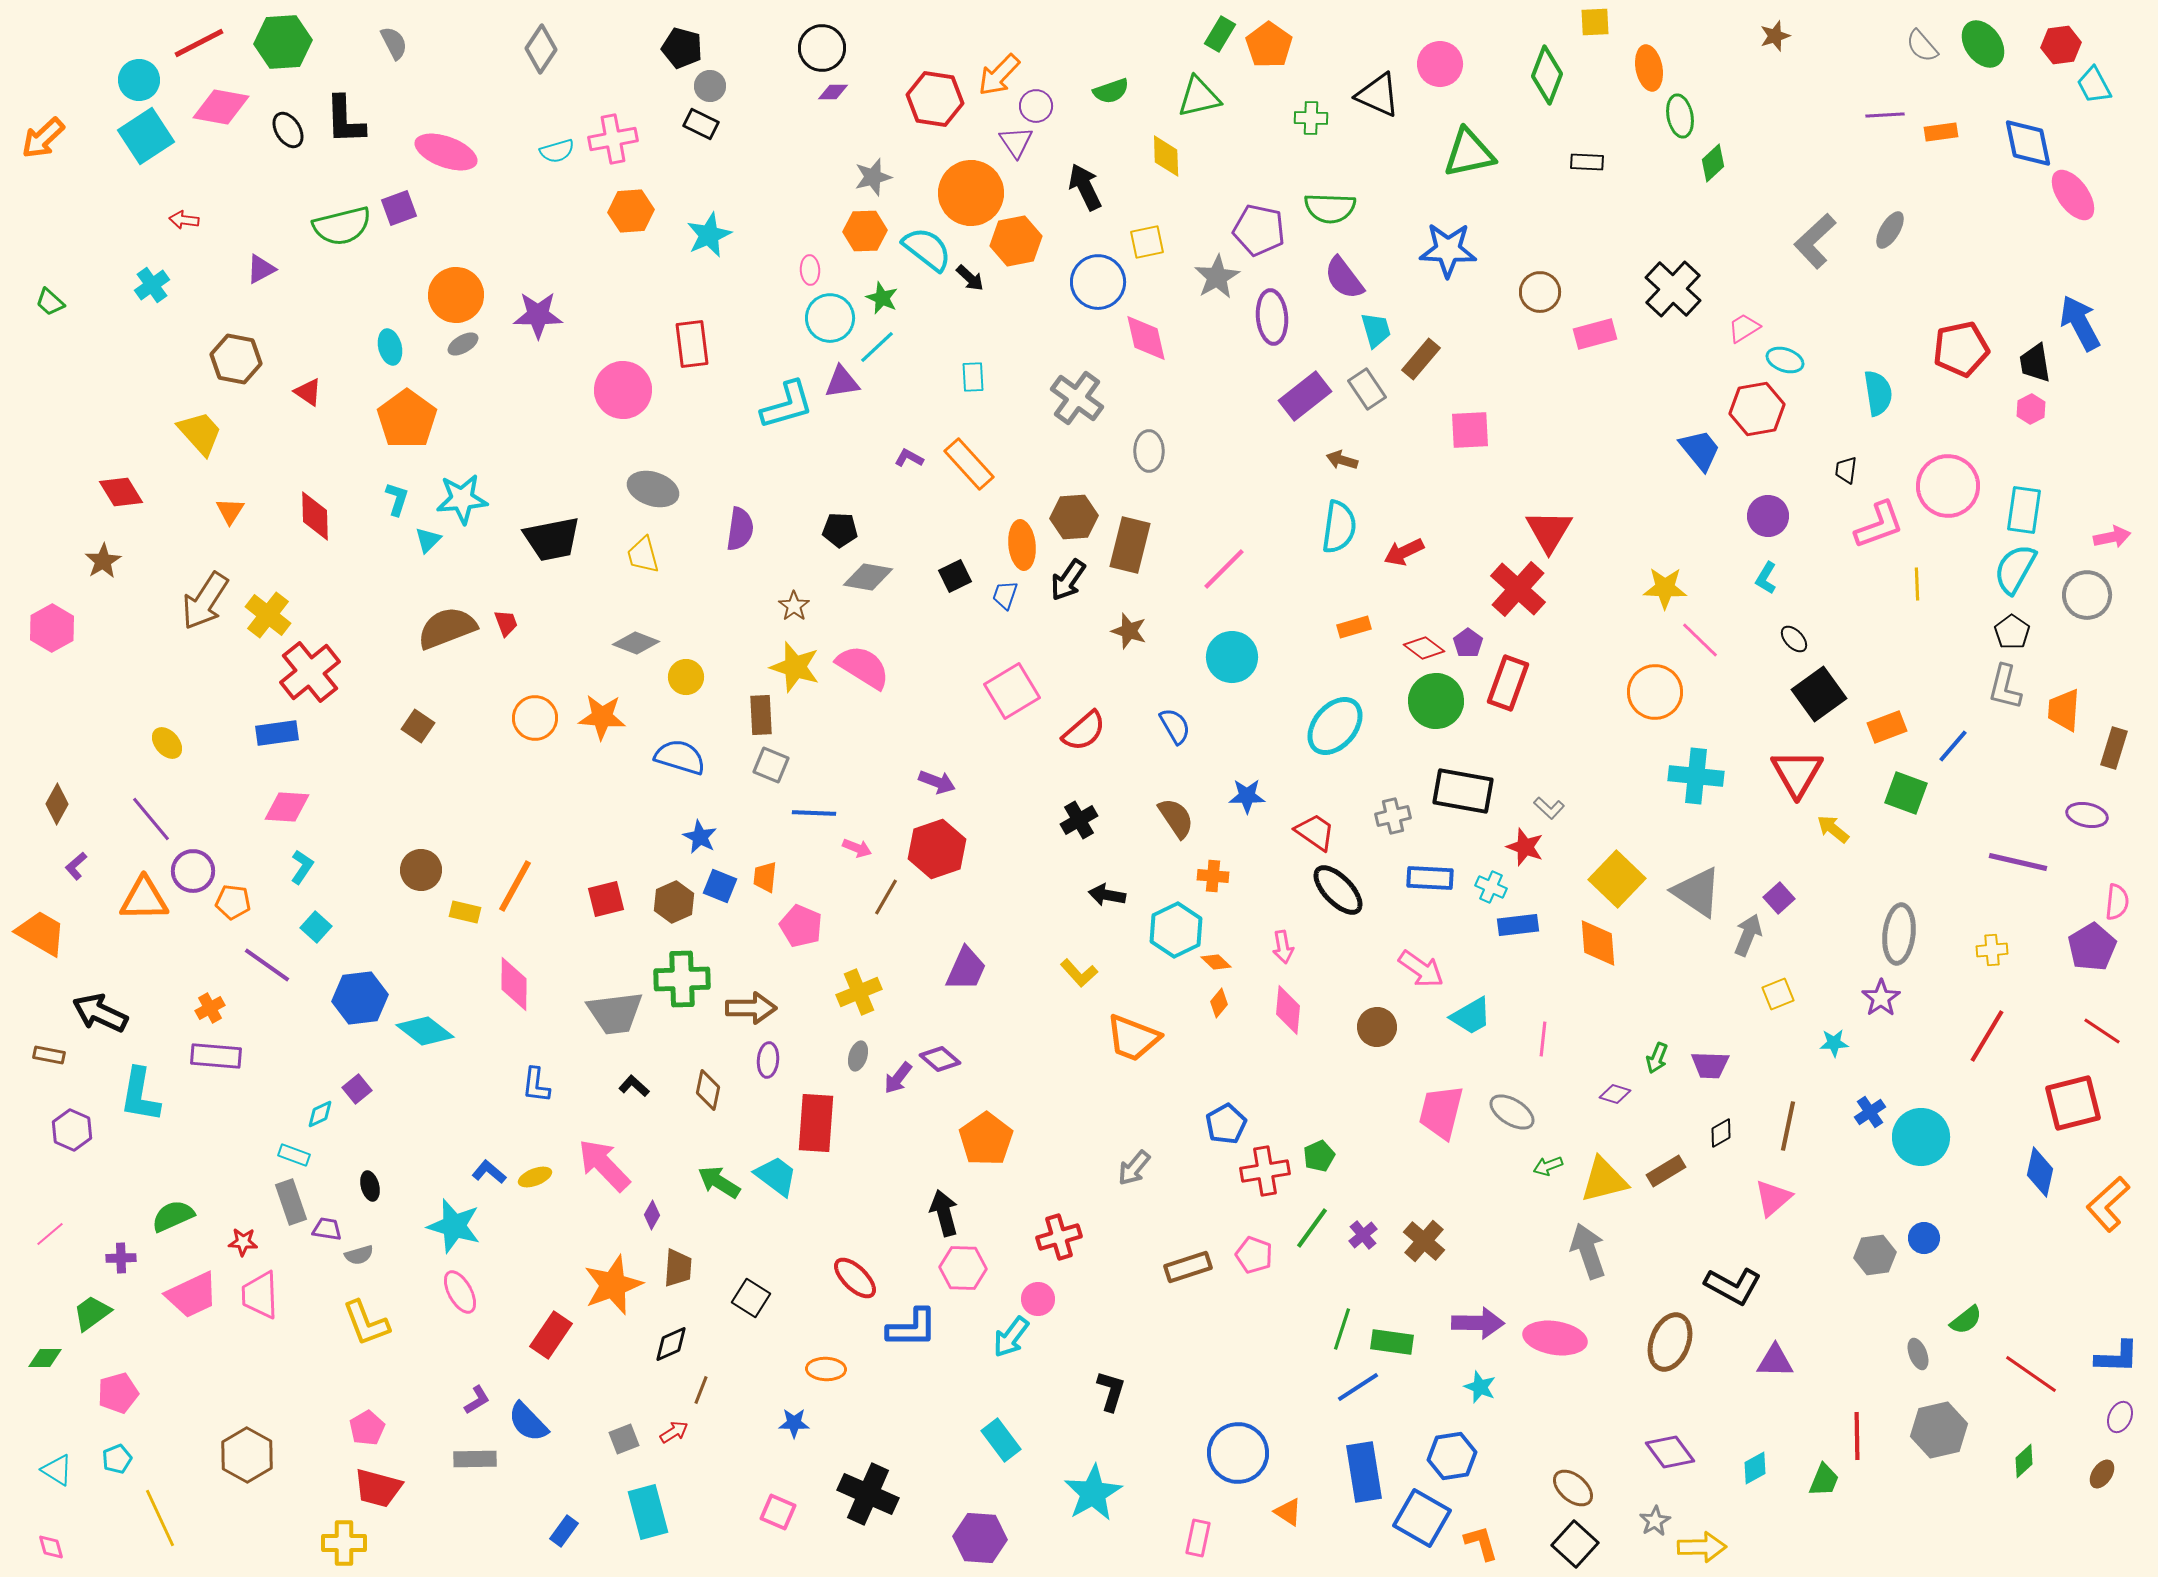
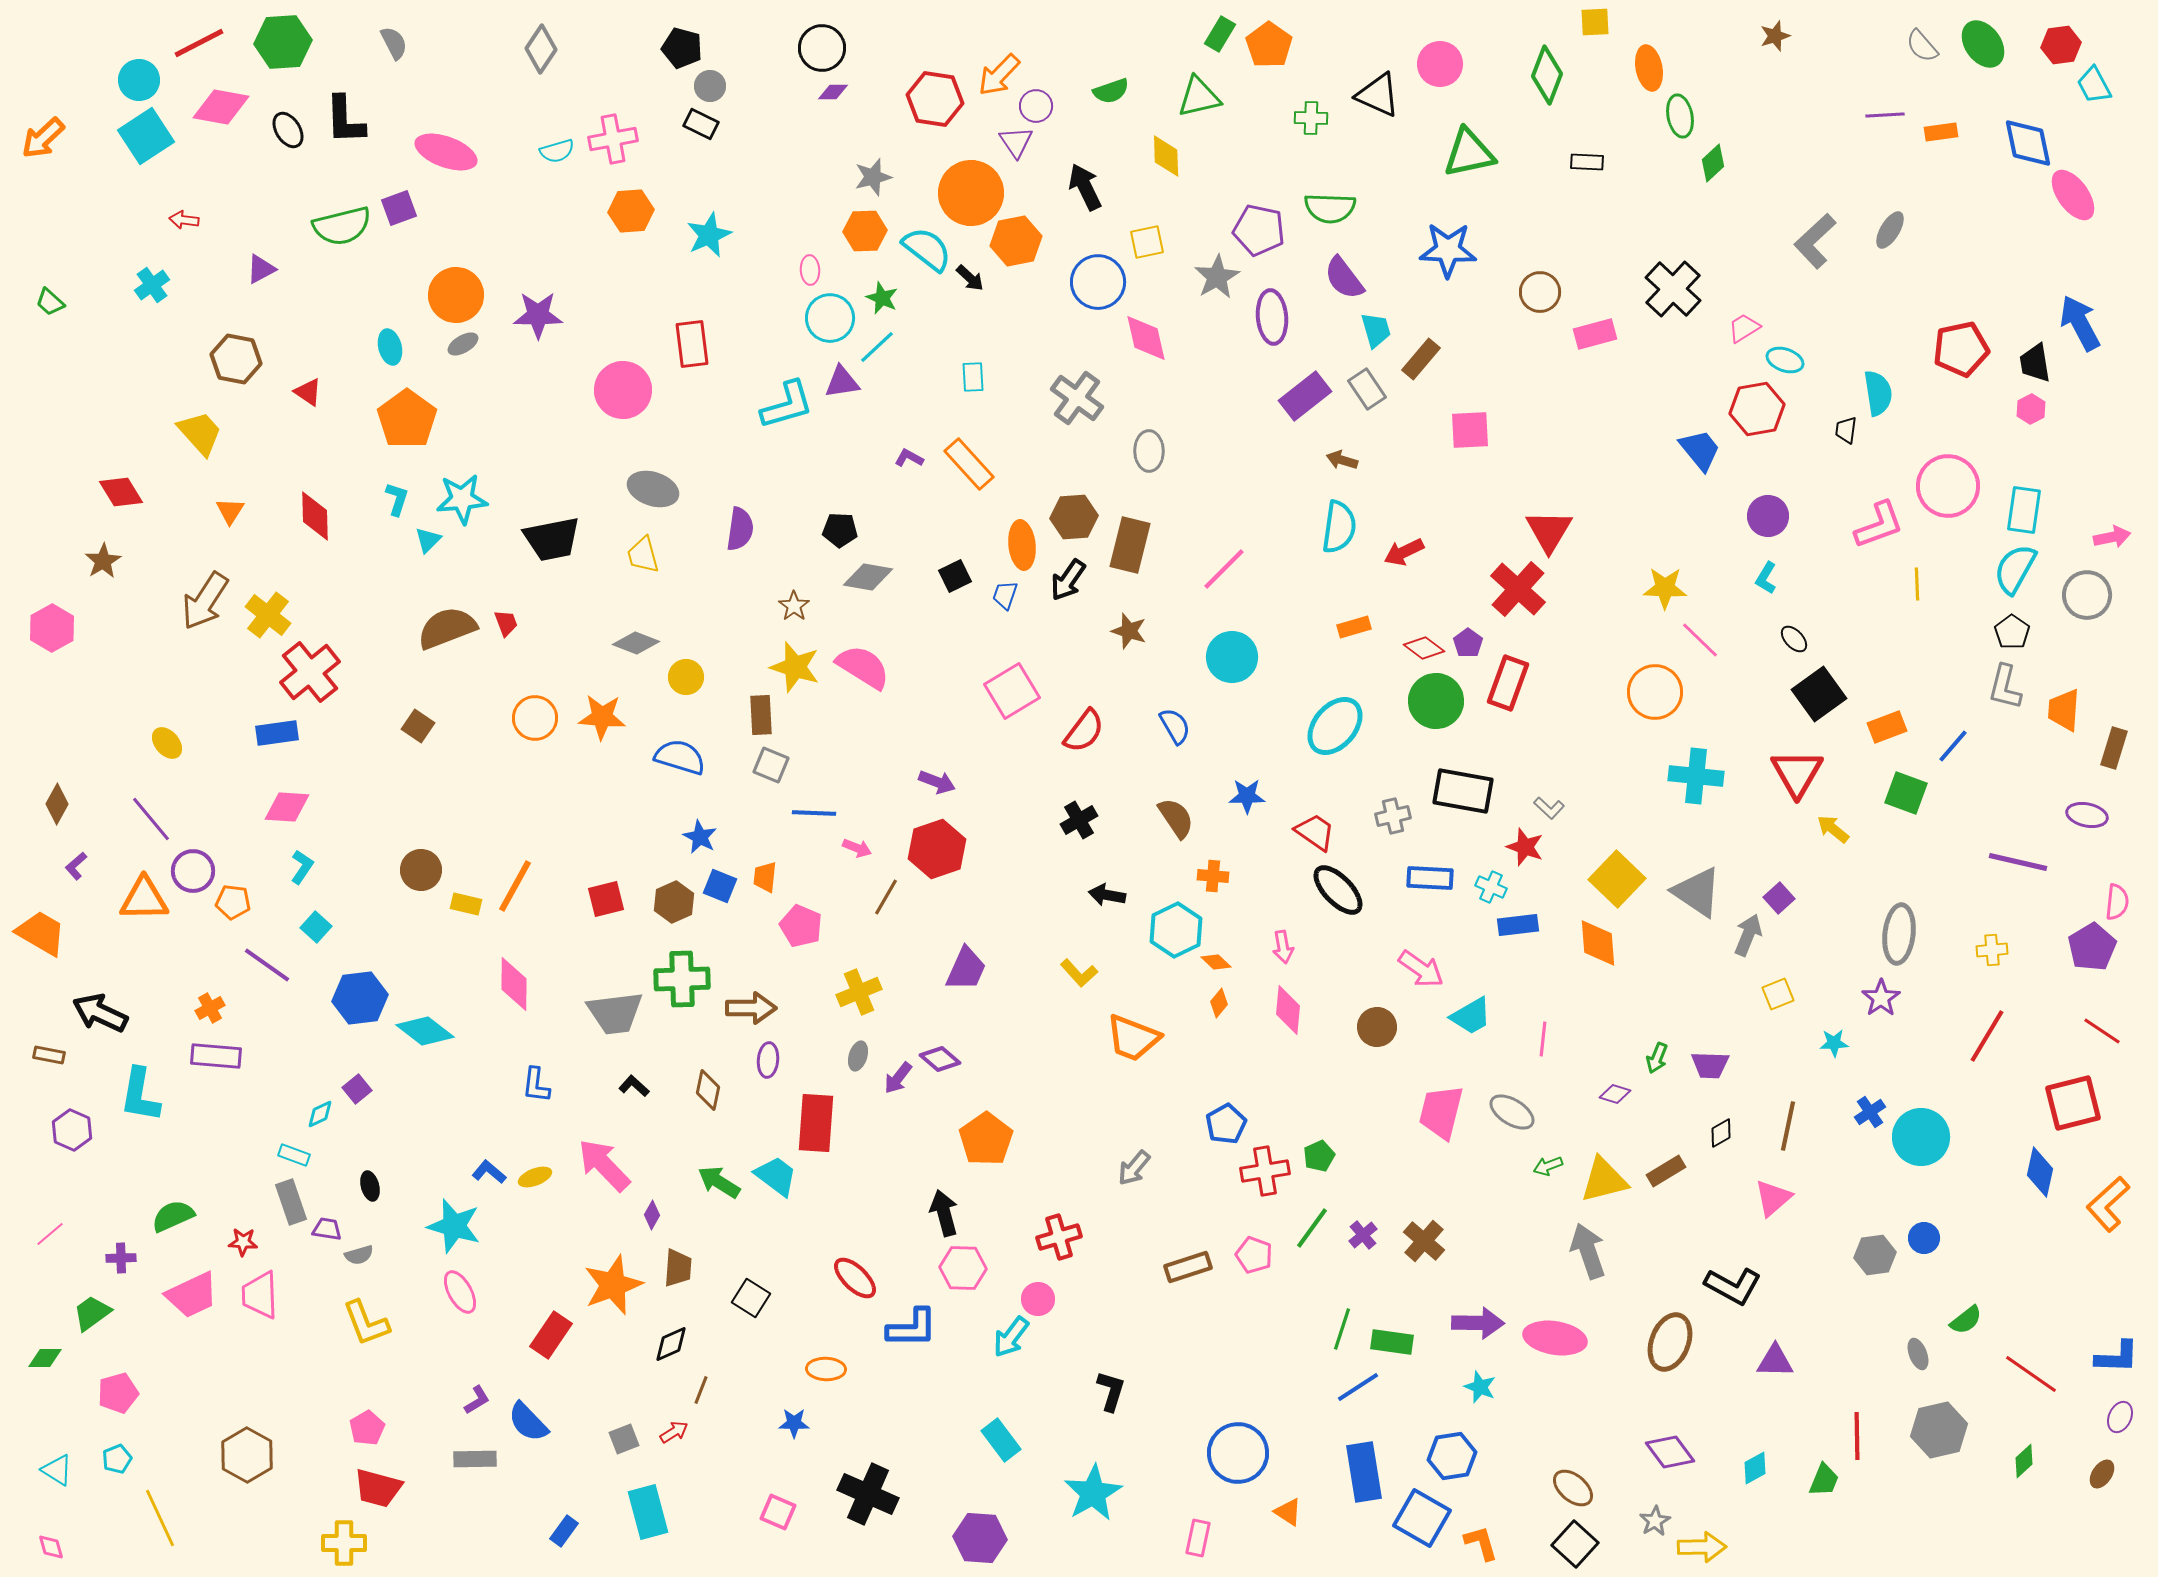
black trapezoid at (1846, 470): moved 40 px up
red semicircle at (1084, 731): rotated 12 degrees counterclockwise
yellow rectangle at (465, 912): moved 1 px right, 8 px up
